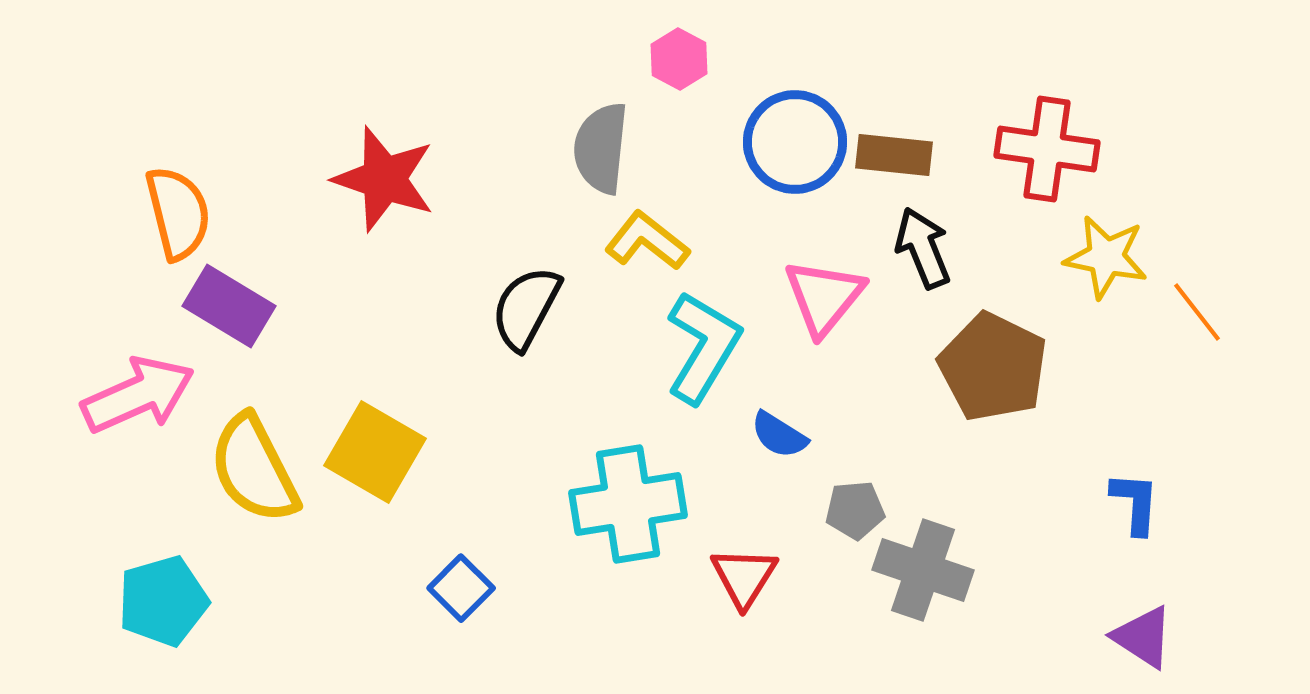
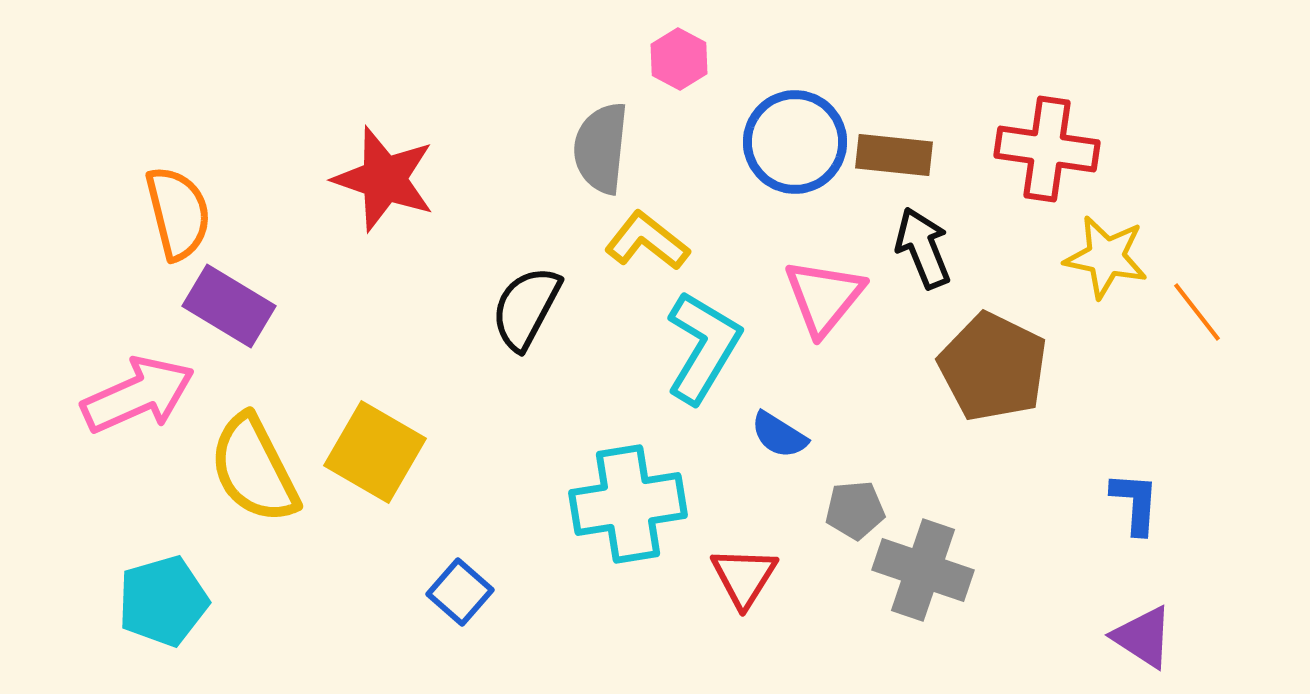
blue square: moved 1 px left, 4 px down; rotated 4 degrees counterclockwise
